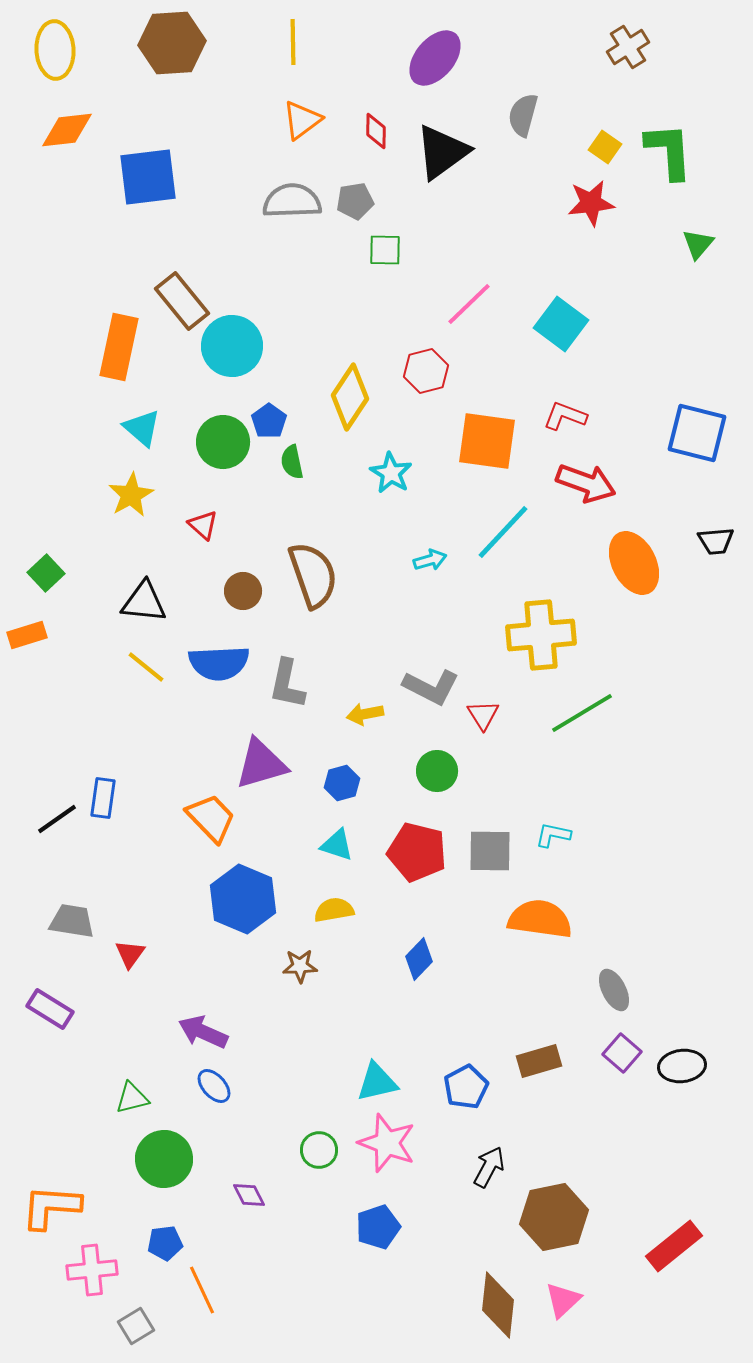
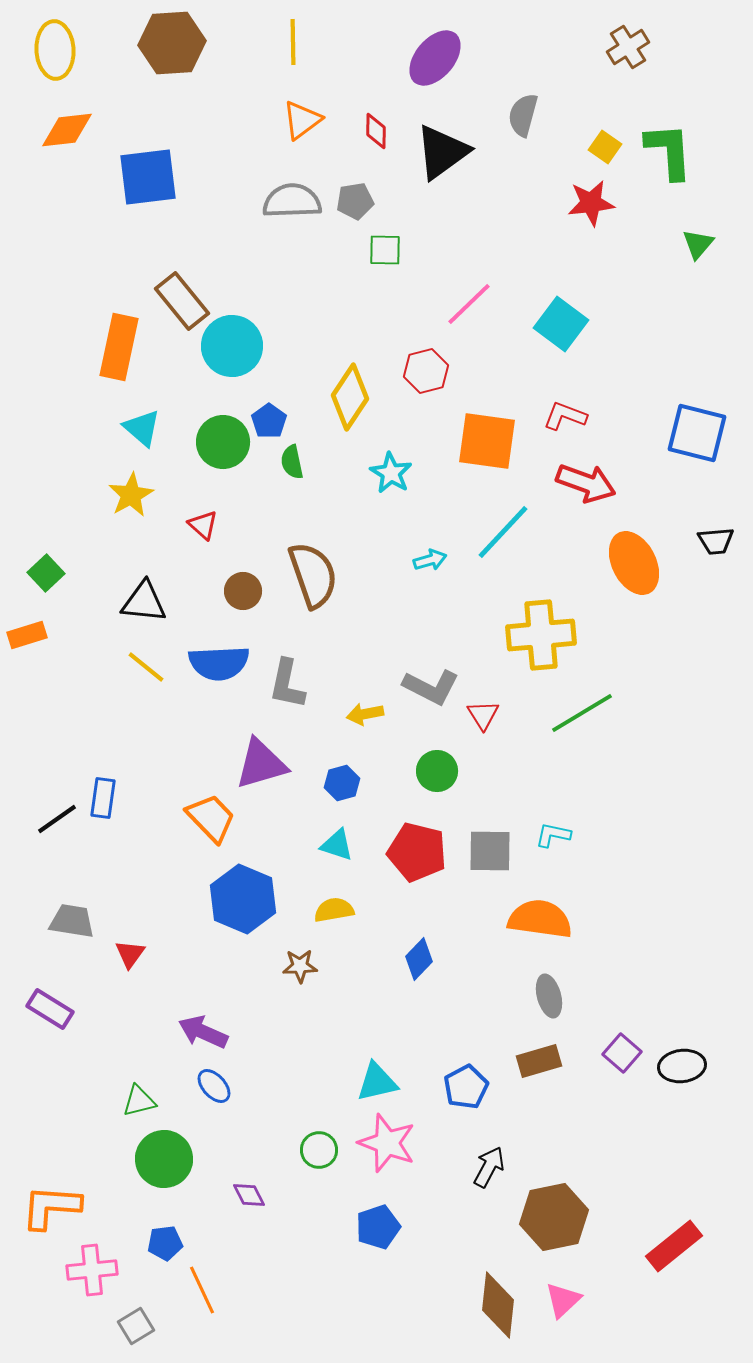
gray ellipse at (614, 990): moved 65 px left, 6 px down; rotated 12 degrees clockwise
green triangle at (132, 1098): moved 7 px right, 3 px down
